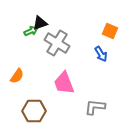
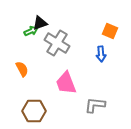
blue arrow: rotated 28 degrees clockwise
orange semicircle: moved 5 px right, 7 px up; rotated 63 degrees counterclockwise
pink trapezoid: moved 2 px right
gray L-shape: moved 2 px up
